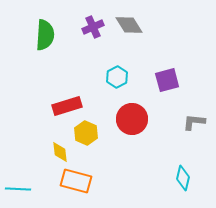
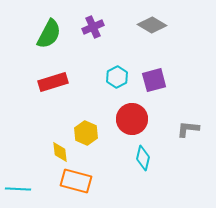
gray diamond: moved 23 px right; rotated 28 degrees counterclockwise
green semicircle: moved 4 px right, 1 px up; rotated 24 degrees clockwise
purple square: moved 13 px left
red rectangle: moved 14 px left, 24 px up
gray L-shape: moved 6 px left, 7 px down
cyan diamond: moved 40 px left, 20 px up
